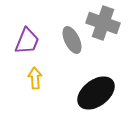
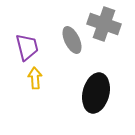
gray cross: moved 1 px right, 1 px down
purple trapezoid: moved 6 px down; rotated 36 degrees counterclockwise
black ellipse: rotated 39 degrees counterclockwise
